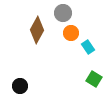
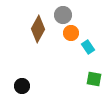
gray circle: moved 2 px down
brown diamond: moved 1 px right, 1 px up
green square: rotated 21 degrees counterclockwise
black circle: moved 2 px right
